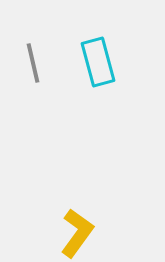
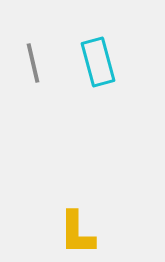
yellow L-shape: rotated 144 degrees clockwise
